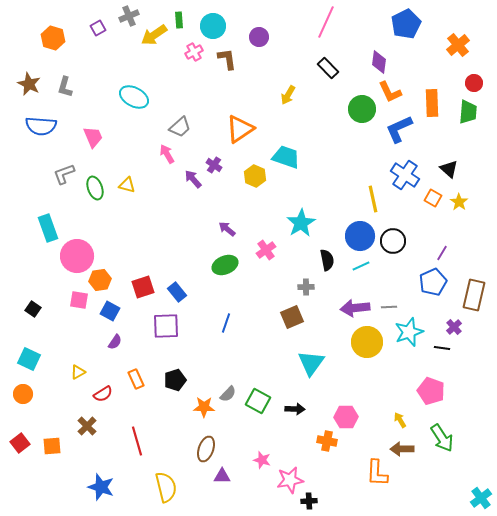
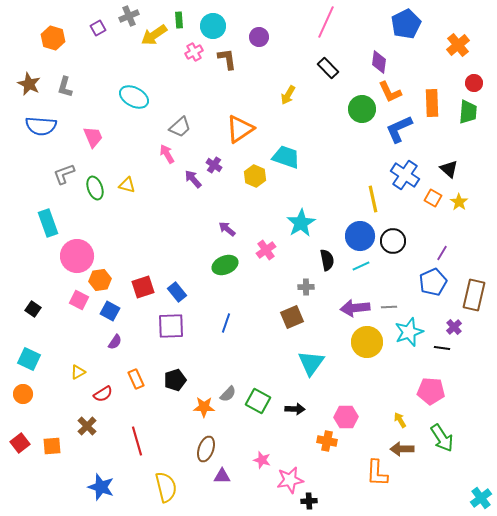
cyan rectangle at (48, 228): moved 5 px up
pink square at (79, 300): rotated 18 degrees clockwise
purple square at (166, 326): moved 5 px right
pink pentagon at (431, 391): rotated 16 degrees counterclockwise
